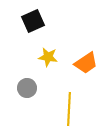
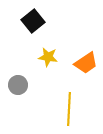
black square: rotated 15 degrees counterclockwise
gray circle: moved 9 px left, 3 px up
